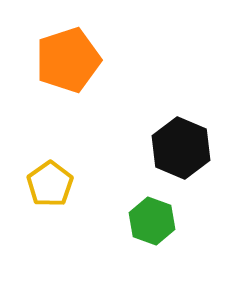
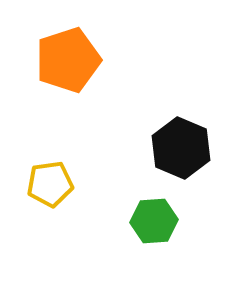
yellow pentagon: rotated 27 degrees clockwise
green hexagon: moved 2 px right; rotated 24 degrees counterclockwise
